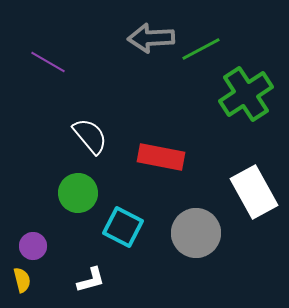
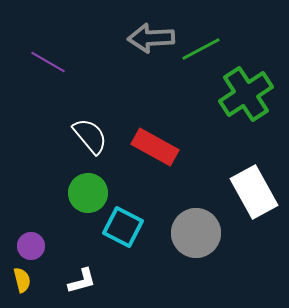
red rectangle: moved 6 px left, 10 px up; rotated 18 degrees clockwise
green circle: moved 10 px right
purple circle: moved 2 px left
white L-shape: moved 9 px left, 1 px down
